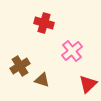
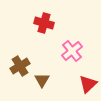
brown triangle: rotated 42 degrees clockwise
